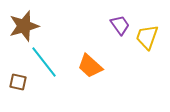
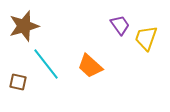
yellow trapezoid: moved 1 px left, 1 px down
cyan line: moved 2 px right, 2 px down
